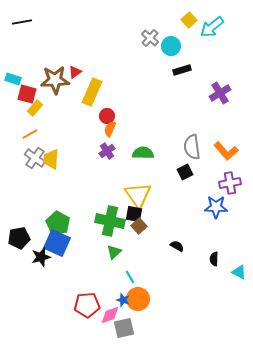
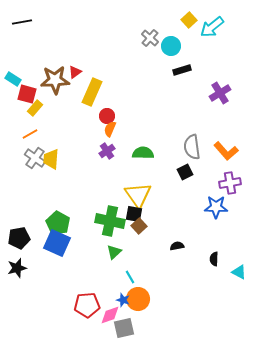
cyan rectangle at (13, 79): rotated 14 degrees clockwise
black semicircle at (177, 246): rotated 40 degrees counterclockwise
black star at (41, 257): moved 24 px left, 11 px down
